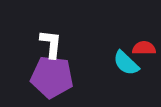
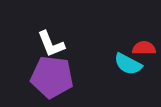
white L-shape: rotated 152 degrees clockwise
cyan semicircle: moved 2 px right, 1 px down; rotated 16 degrees counterclockwise
